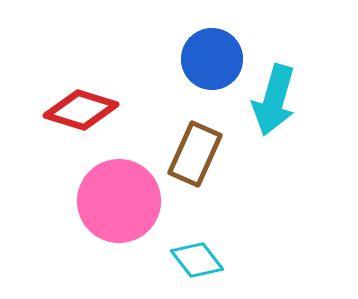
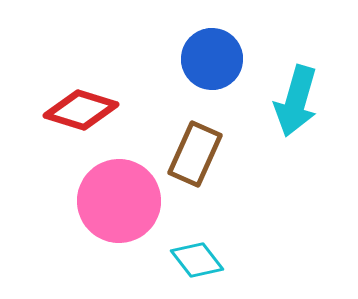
cyan arrow: moved 22 px right, 1 px down
